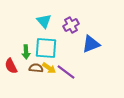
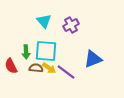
blue triangle: moved 2 px right, 15 px down
cyan square: moved 3 px down
